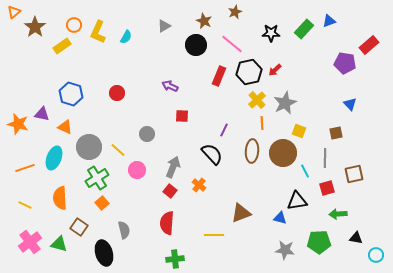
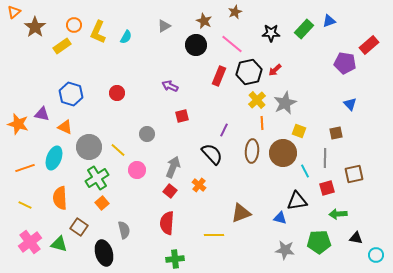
red square at (182, 116): rotated 16 degrees counterclockwise
